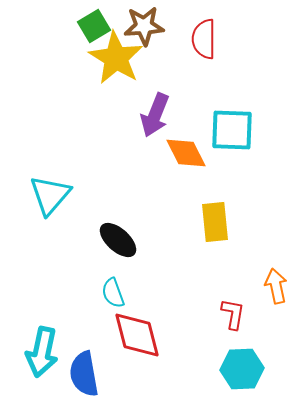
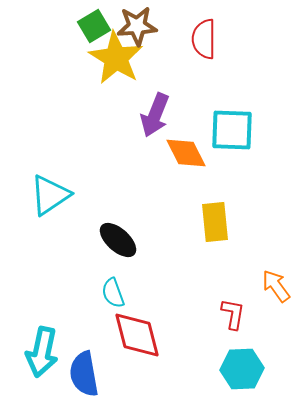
brown star: moved 7 px left
cyan triangle: rotated 15 degrees clockwise
orange arrow: rotated 24 degrees counterclockwise
